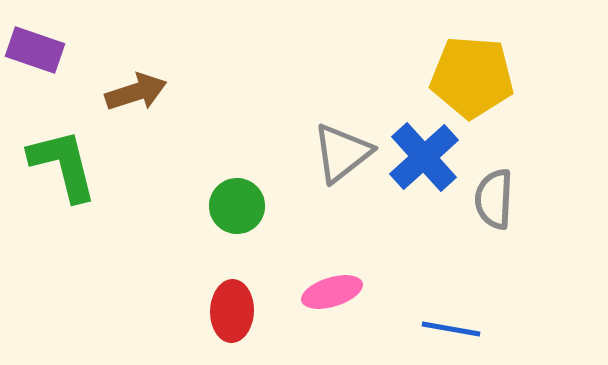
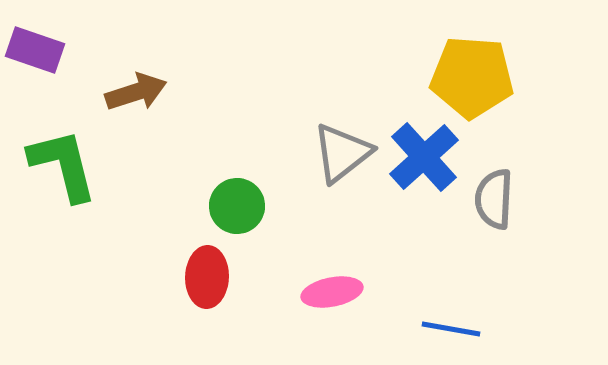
pink ellipse: rotated 6 degrees clockwise
red ellipse: moved 25 px left, 34 px up
